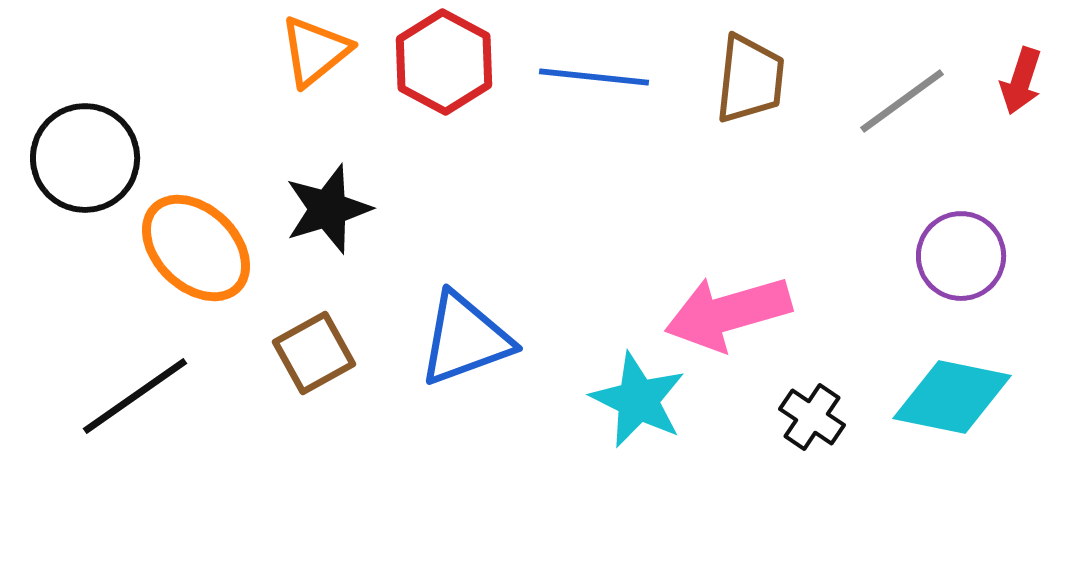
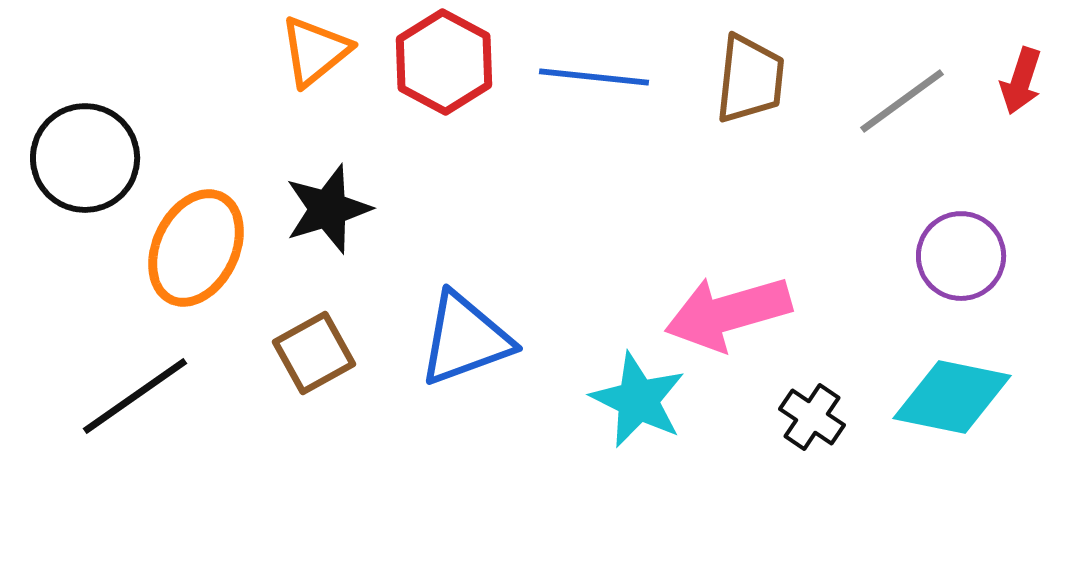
orange ellipse: rotated 72 degrees clockwise
